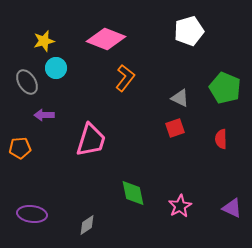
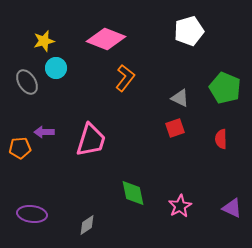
purple arrow: moved 17 px down
